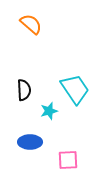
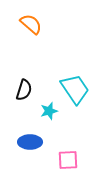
black semicircle: rotated 20 degrees clockwise
